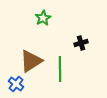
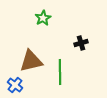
brown triangle: rotated 20 degrees clockwise
green line: moved 3 px down
blue cross: moved 1 px left, 1 px down
